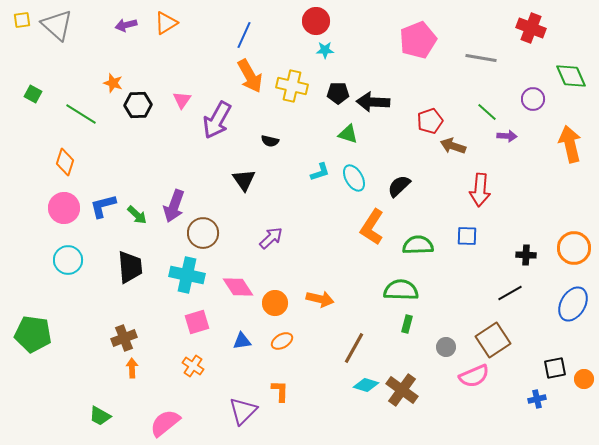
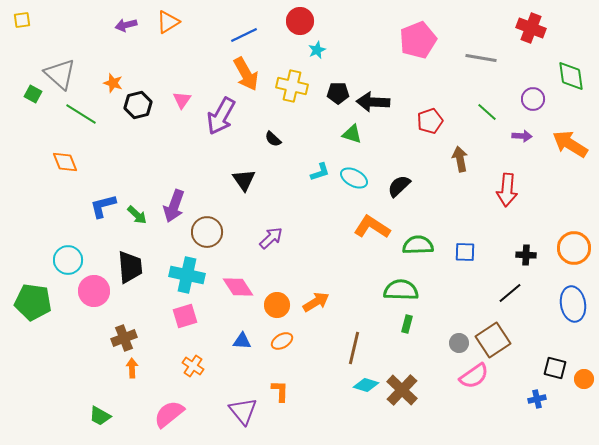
red circle at (316, 21): moved 16 px left
orange triangle at (166, 23): moved 2 px right, 1 px up
gray triangle at (57, 25): moved 3 px right, 49 px down
blue line at (244, 35): rotated 40 degrees clockwise
cyan star at (325, 50): moved 8 px left; rotated 24 degrees counterclockwise
orange arrow at (250, 76): moved 4 px left, 2 px up
green diamond at (571, 76): rotated 16 degrees clockwise
black hexagon at (138, 105): rotated 12 degrees counterclockwise
purple arrow at (217, 120): moved 4 px right, 4 px up
green triangle at (348, 134): moved 4 px right
purple arrow at (507, 136): moved 15 px right
black semicircle at (270, 141): moved 3 px right, 2 px up; rotated 30 degrees clockwise
orange arrow at (570, 144): rotated 45 degrees counterclockwise
brown arrow at (453, 146): moved 7 px right, 13 px down; rotated 60 degrees clockwise
orange diamond at (65, 162): rotated 40 degrees counterclockwise
cyan ellipse at (354, 178): rotated 32 degrees counterclockwise
red arrow at (480, 190): moved 27 px right
pink circle at (64, 208): moved 30 px right, 83 px down
orange L-shape at (372, 227): rotated 90 degrees clockwise
brown circle at (203, 233): moved 4 px right, 1 px up
blue square at (467, 236): moved 2 px left, 16 px down
black line at (510, 293): rotated 10 degrees counterclockwise
orange arrow at (320, 299): moved 4 px left, 3 px down; rotated 44 degrees counterclockwise
orange circle at (275, 303): moved 2 px right, 2 px down
blue ellipse at (573, 304): rotated 40 degrees counterclockwise
pink square at (197, 322): moved 12 px left, 6 px up
green pentagon at (33, 334): moved 32 px up
blue triangle at (242, 341): rotated 12 degrees clockwise
gray circle at (446, 347): moved 13 px right, 4 px up
brown line at (354, 348): rotated 16 degrees counterclockwise
black square at (555, 368): rotated 25 degrees clockwise
pink semicircle at (474, 376): rotated 12 degrees counterclockwise
brown cross at (402, 390): rotated 8 degrees clockwise
purple triangle at (243, 411): rotated 24 degrees counterclockwise
pink semicircle at (165, 423): moved 4 px right, 9 px up
